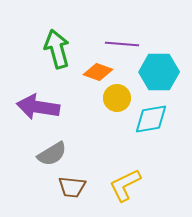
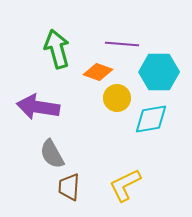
gray semicircle: rotated 92 degrees clockwise
brown trapezoid: moved 3 px left; rotated 88 degrees clockwise
